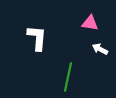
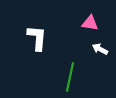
green line: moved 2 px right
